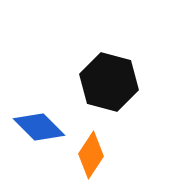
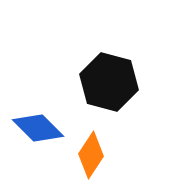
blue diamond: moved 1 px left, 1 px down
